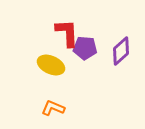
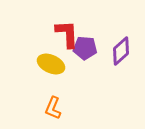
red L-shape: moved 1 px down
yellow ellipse: moved 1 px up
orange L-shape: rotated 90 degrees counterclockwise
